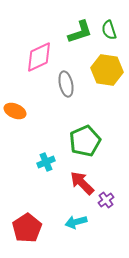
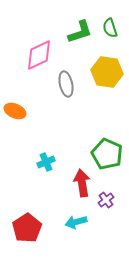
green semicircle: moved 1 px right, 2 px up
pink diamond: moved 2 px up
yellow hexagon: moved 2 px down
green pentagon: moved 22 px right, 13 px down; rotated 24 degrees counterclockwise
red arrow: rotated 36 degrees clockwise
